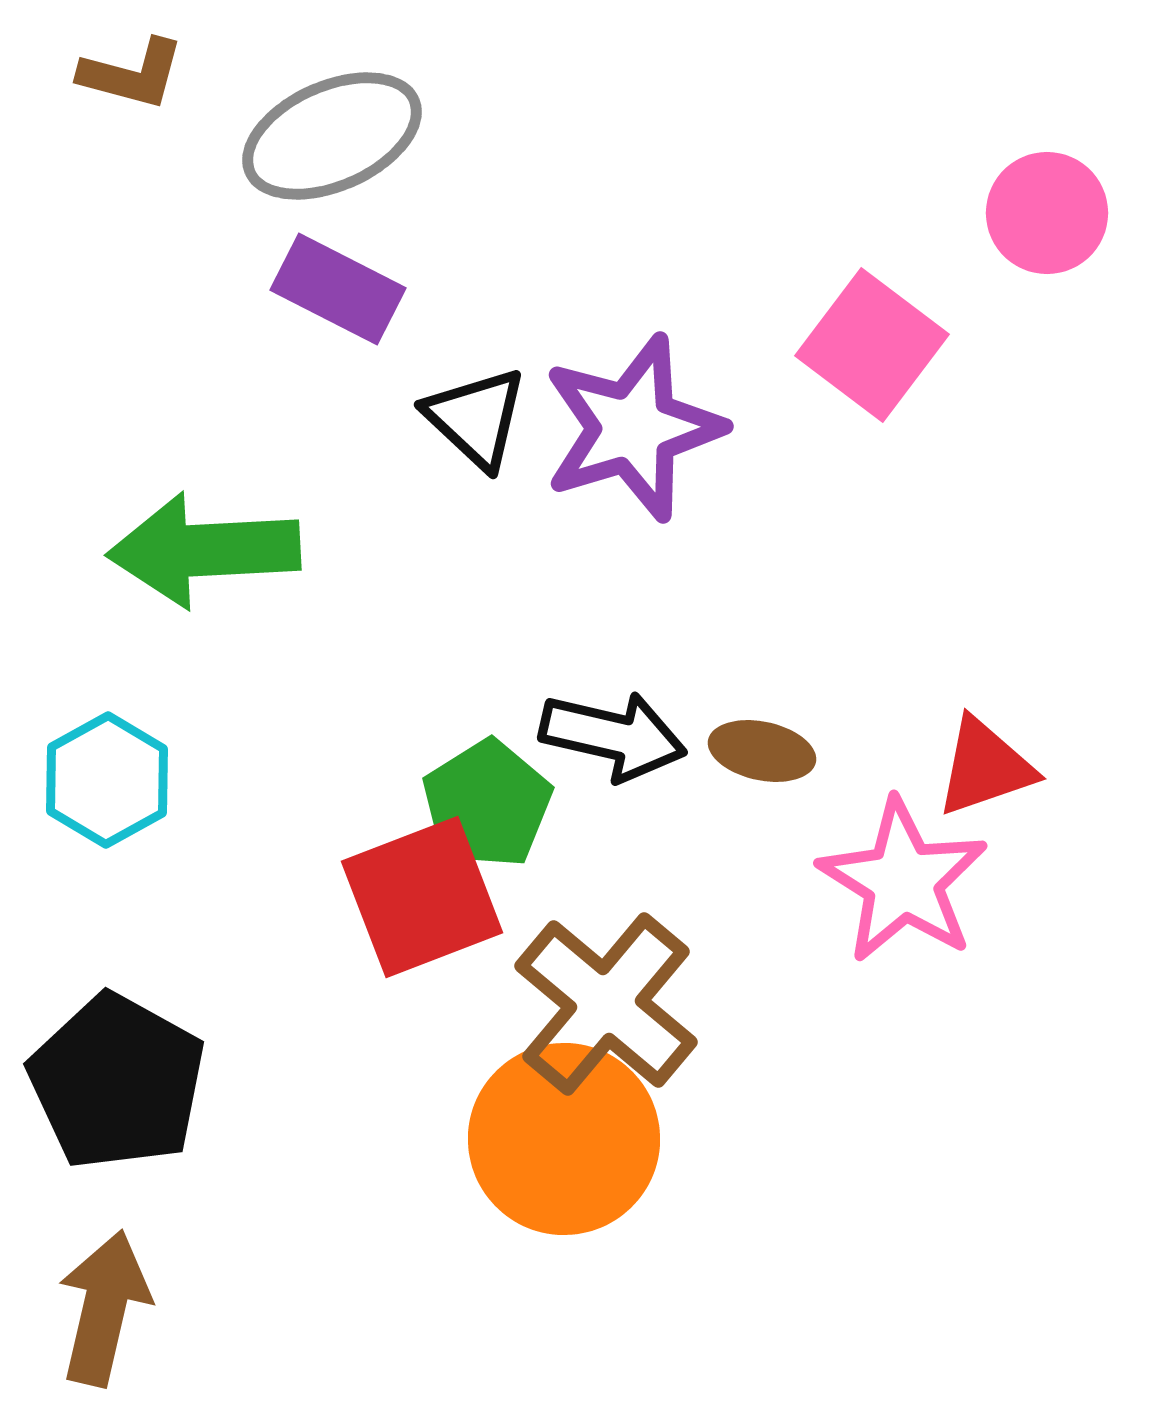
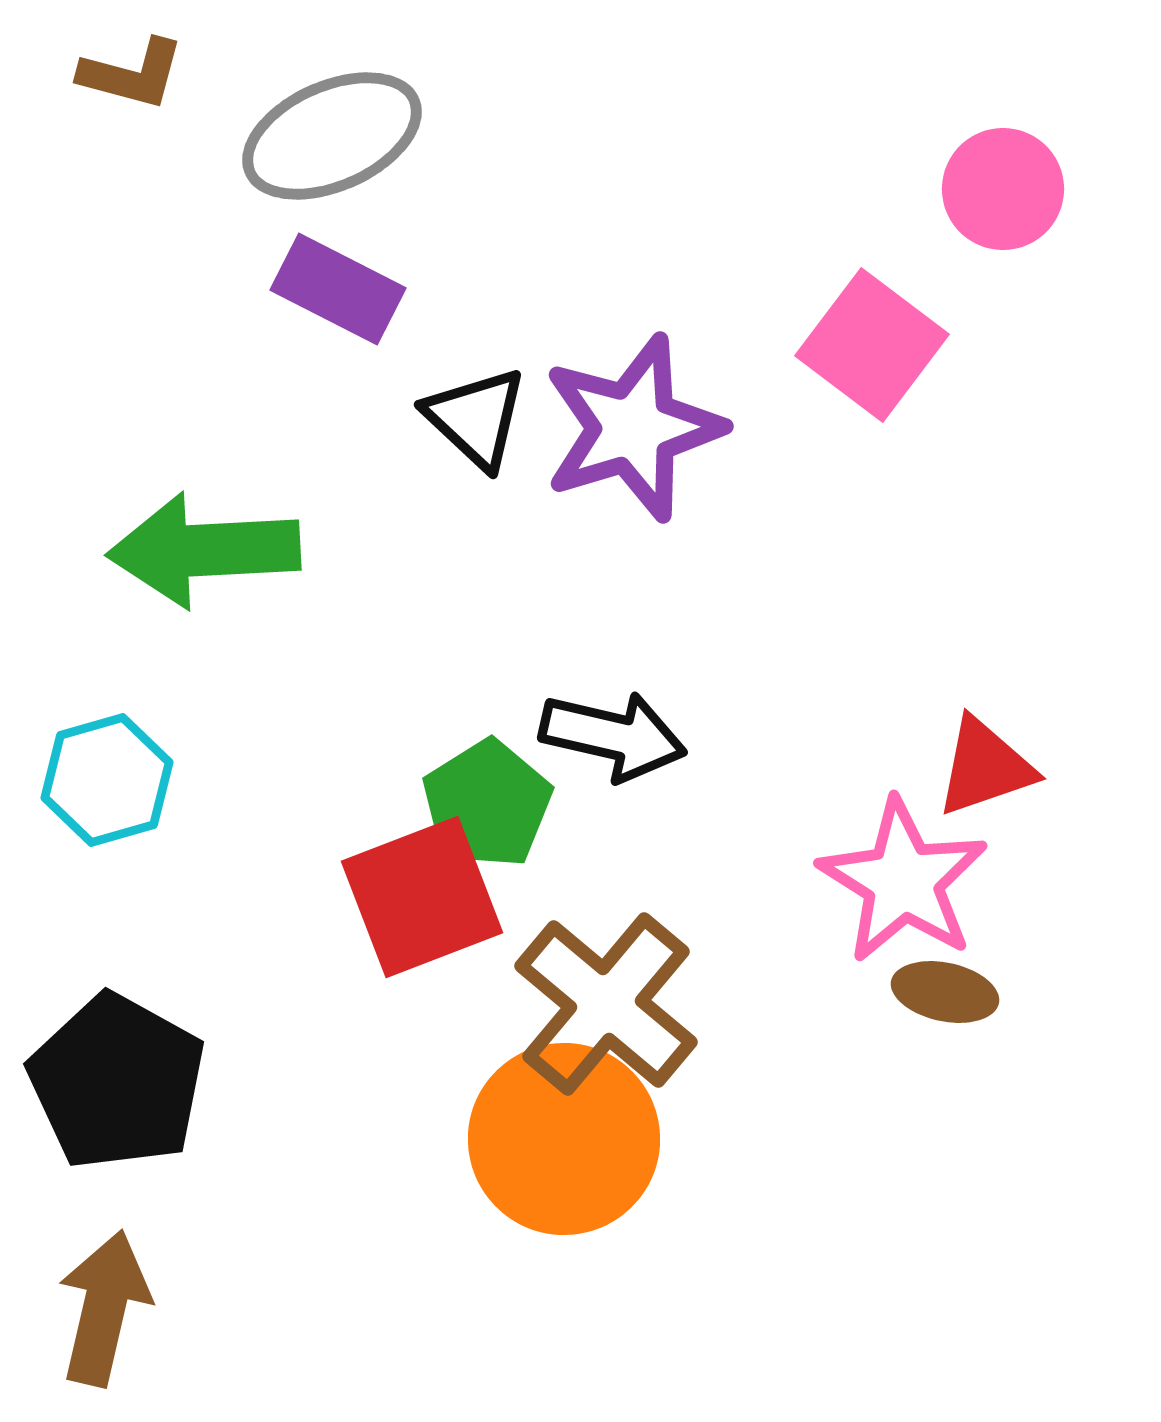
pink circle: moved 44 px left, 24 px up
brown ellipse: moved 183 px right, 241 px down
cyan hexagon: rotated 13 degrees clockwise
